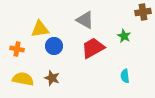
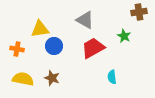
brown cross: moved 4 px left
cyan semicircle: moved 13 px left, 1 px down
